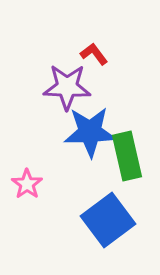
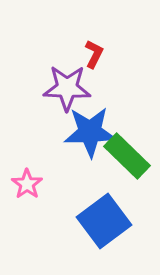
red L-shape: rotated 64 degrees clockwise
purple star: moved 1 px down
green rectangle: rotated 33 degrees counterclockwise
blue square: moved 4 px left, 1 px down
